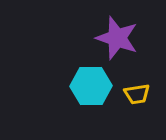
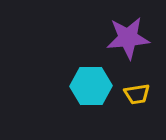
purple star: moved 11 px right; rotated 24 degrees counterclockwise
